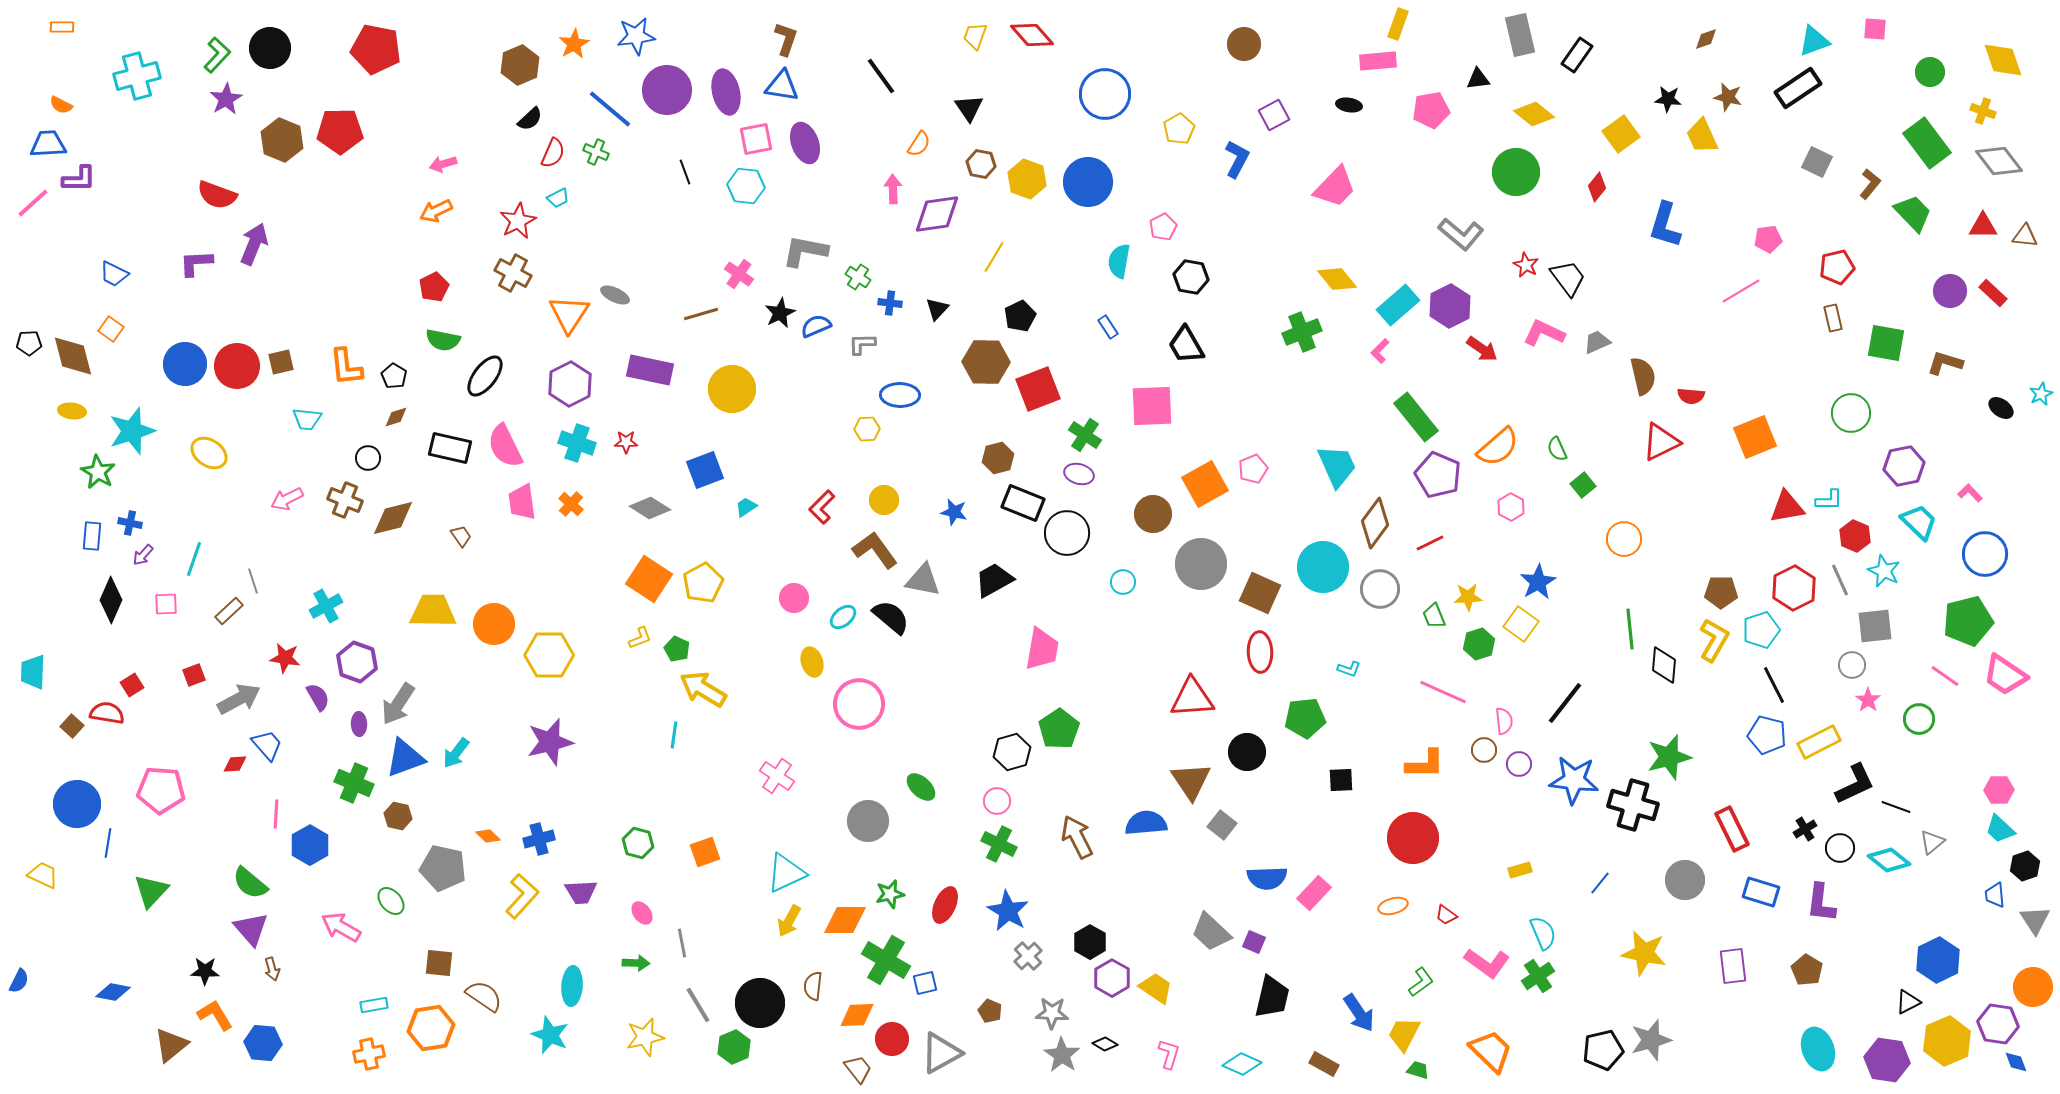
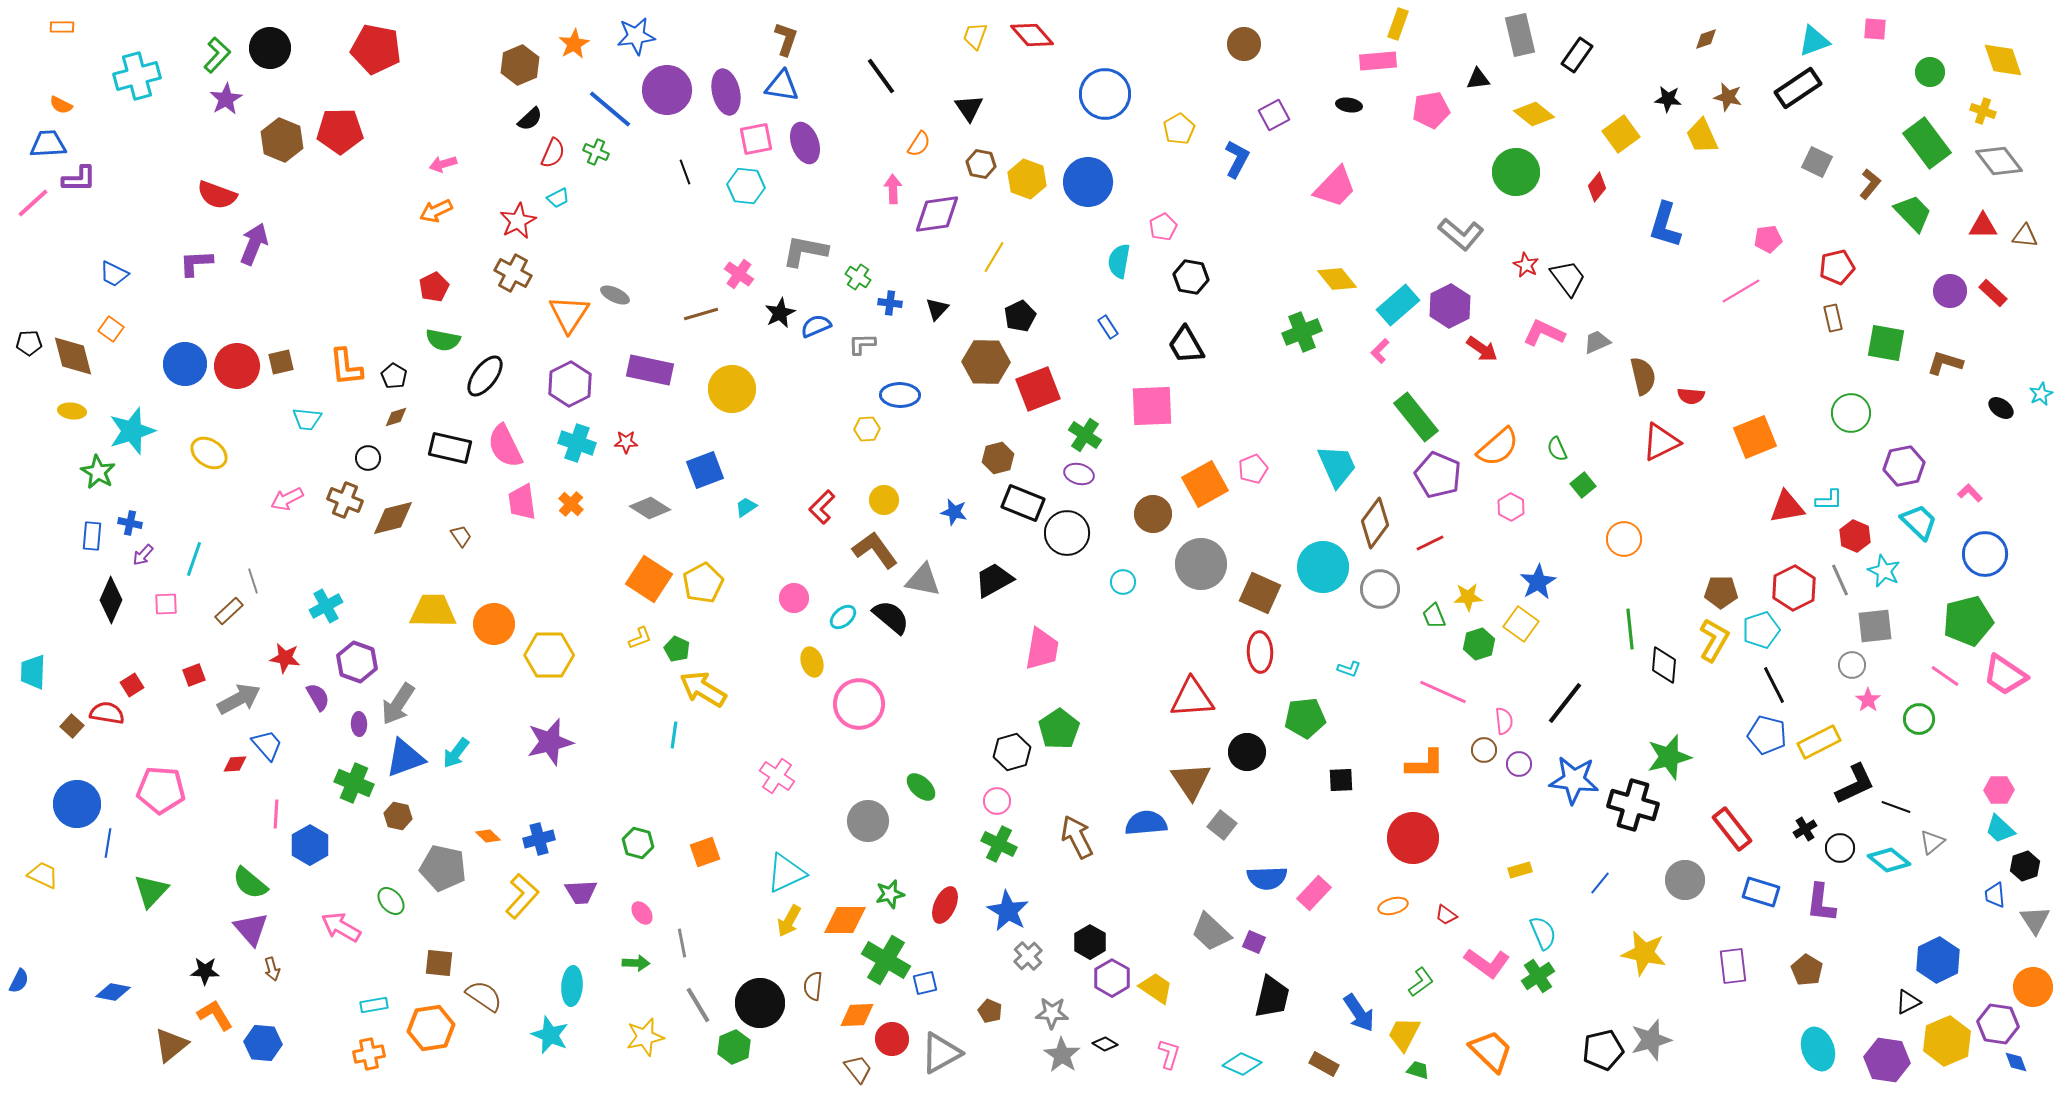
red rectangle at (1732, 829): rotated 12 degrees counterclockwise
